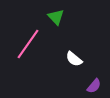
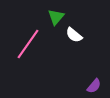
green triangle: rotated 24 degrees clockwise
white semicircle: moved 24 px up
